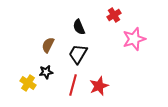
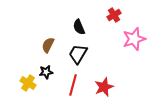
red star: moved 5 px right, 1 px down
